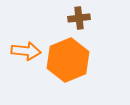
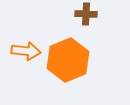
brown cross: moved 7 px right, 4 px up; rotated 10 degrees clockwise
